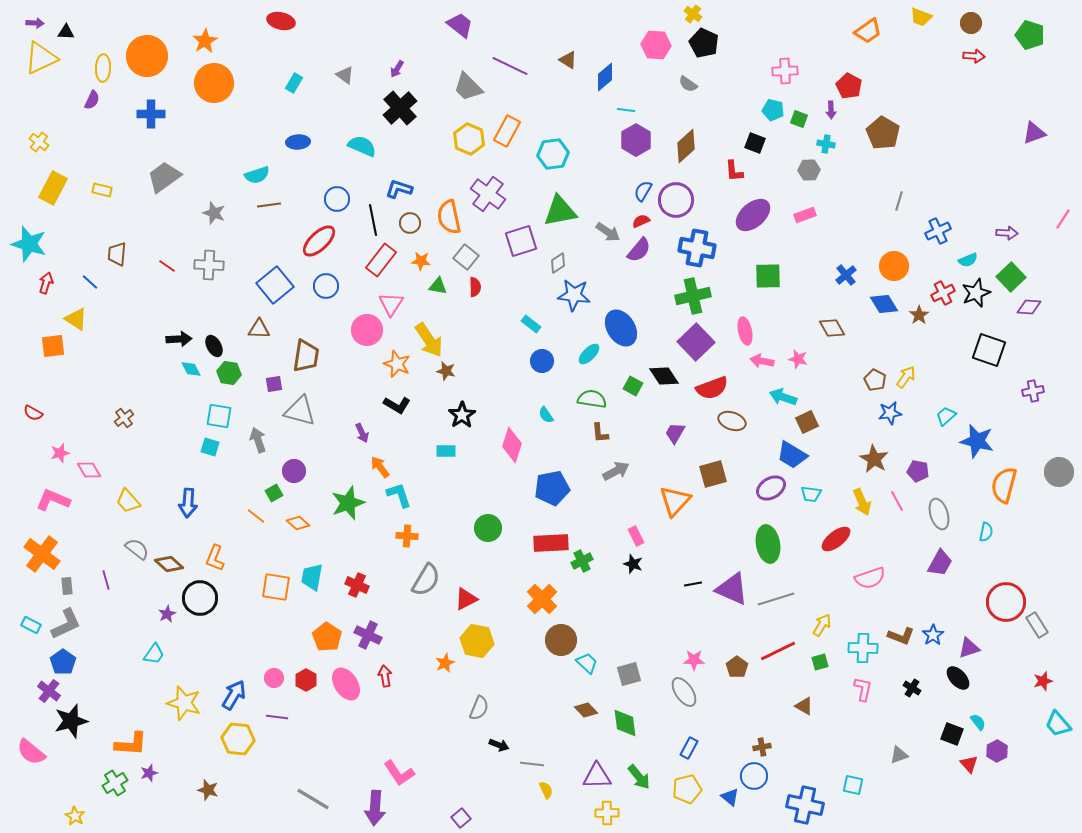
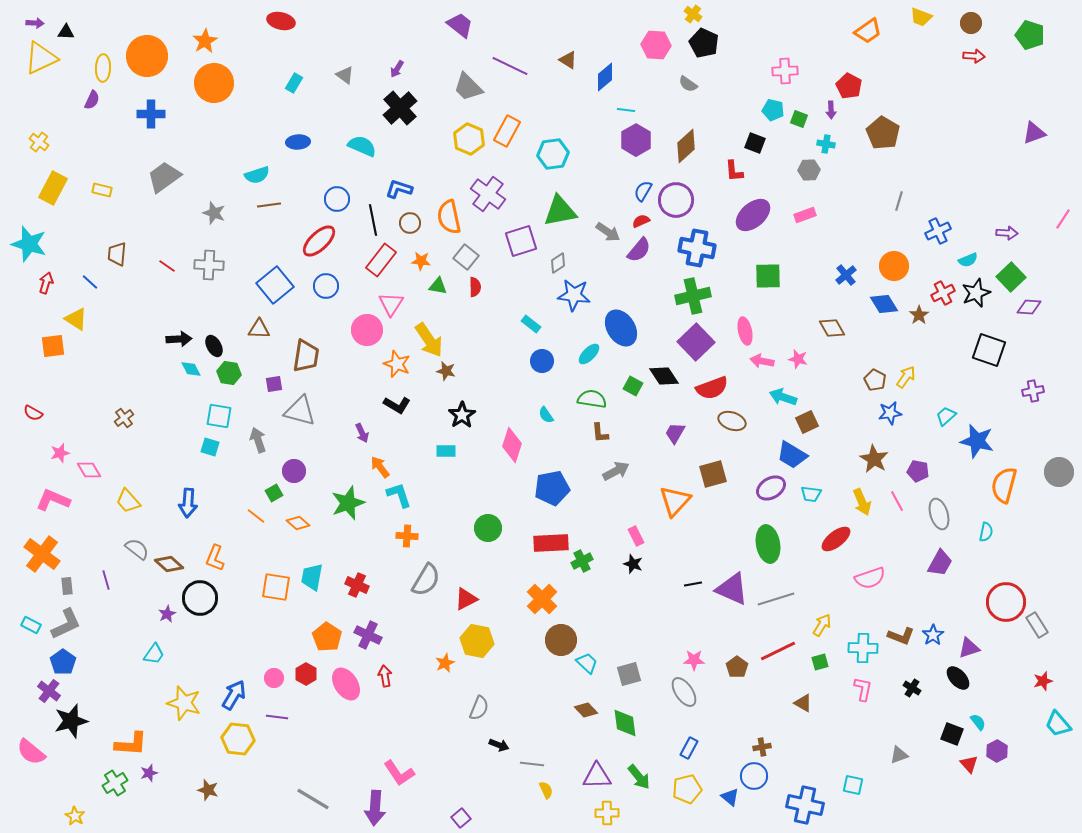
red hexagon at (306, 680): moved 6 px up
brown triangle at (804, 706): moved 1 px left, 3 px up
